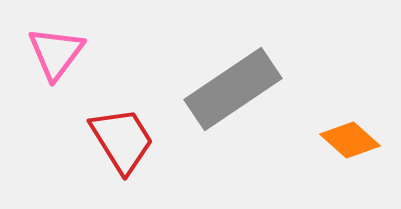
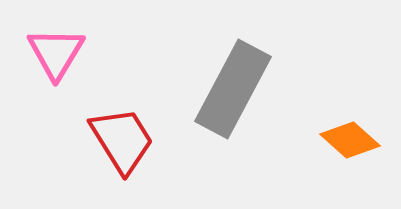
pink triangle: rotated 6 degrees counterclockwise
gray rectangle: rotated 28 degrees counterclockwise
